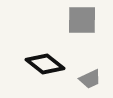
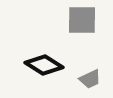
black diamond: moved 1 px left, 1 px down; rotated 6 degrees counterclockwise
